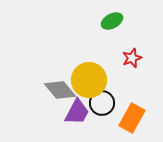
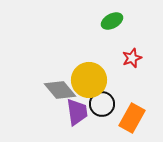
black circle: moved 1 px down
purple trapezoid: rotated 36 degrees counterclockwise
